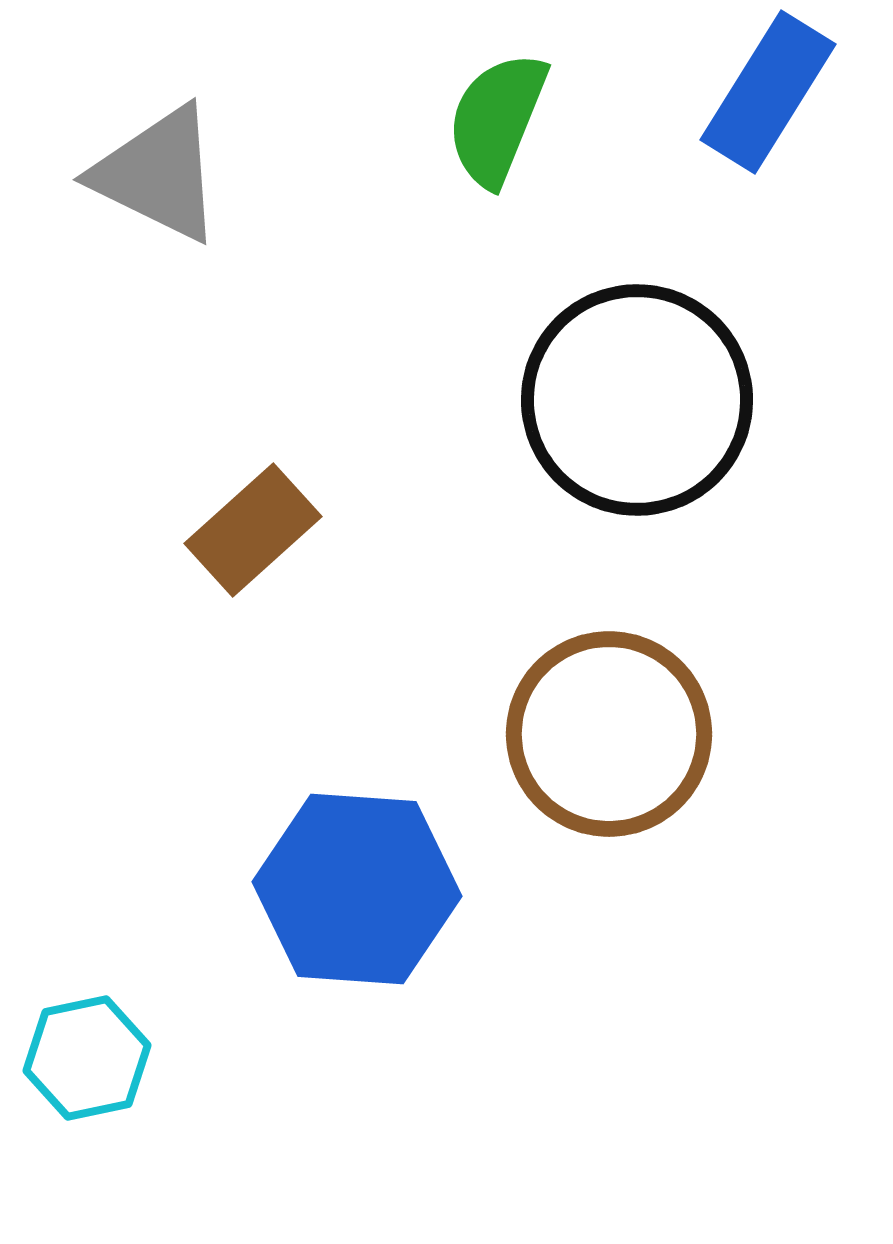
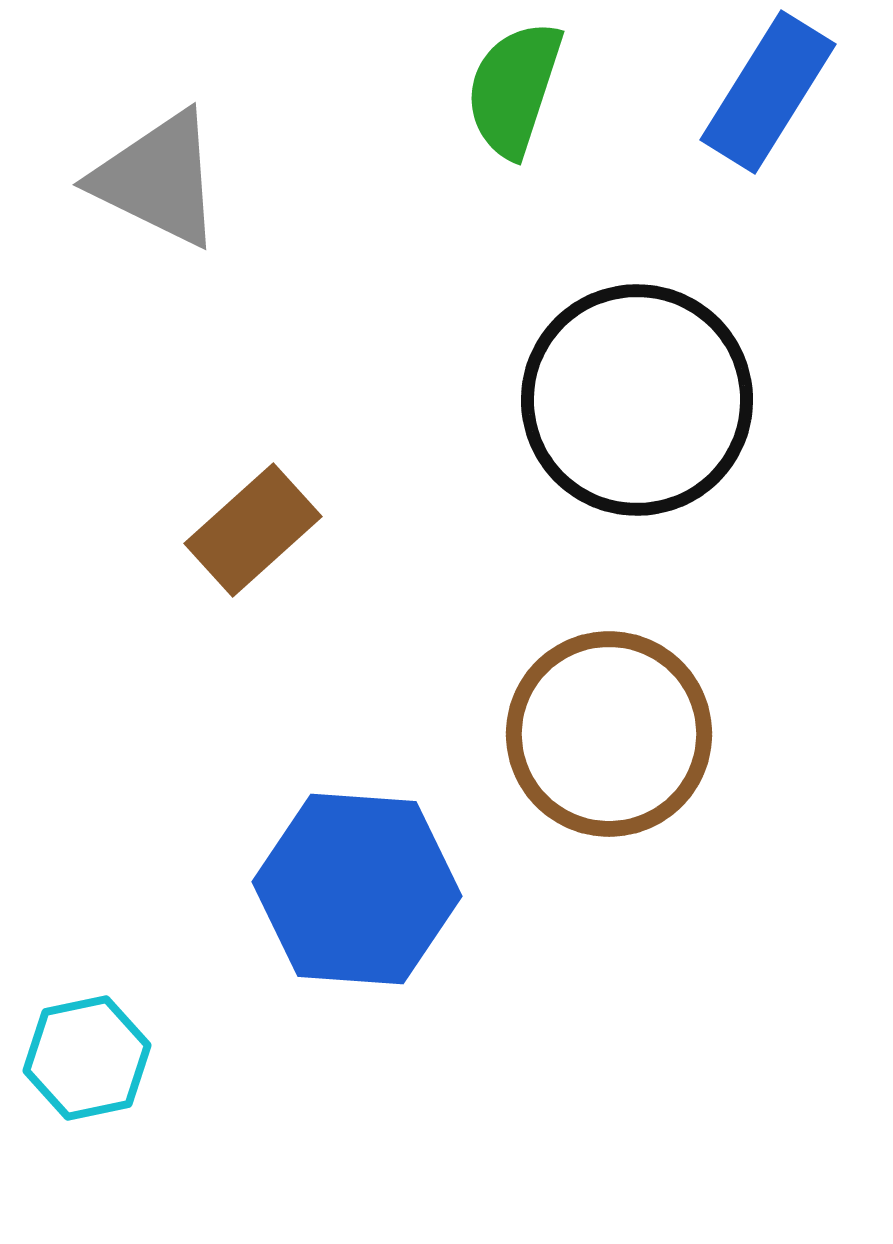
green semicircle: moved 17 px right, 30 px up; rotated 4 degrees counterclockwise
gray triangle: moved 5 px down
